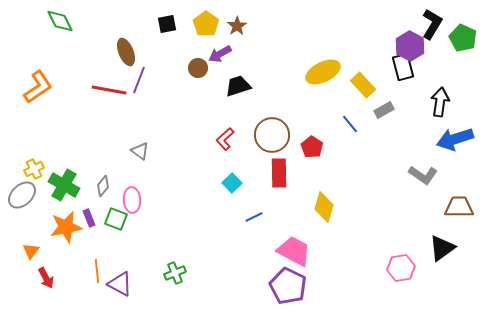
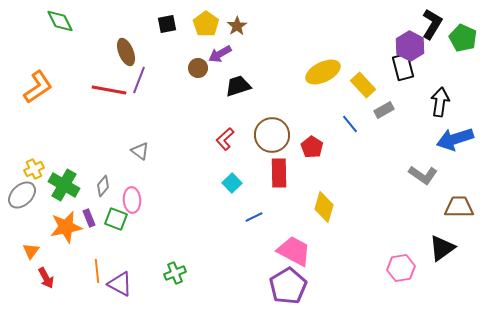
purple pentagon at (288, 286): rotated 15 degrees clockwise
